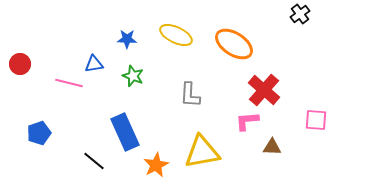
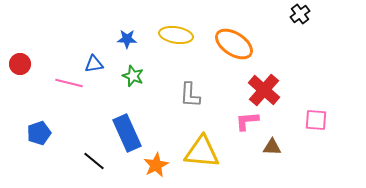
yellow ellipse: rotated 16 degrees counterclockwise
blue rectangle: moved 2 px right, 1 px down
yellow triangle: rotated 15 degrees clockwise
